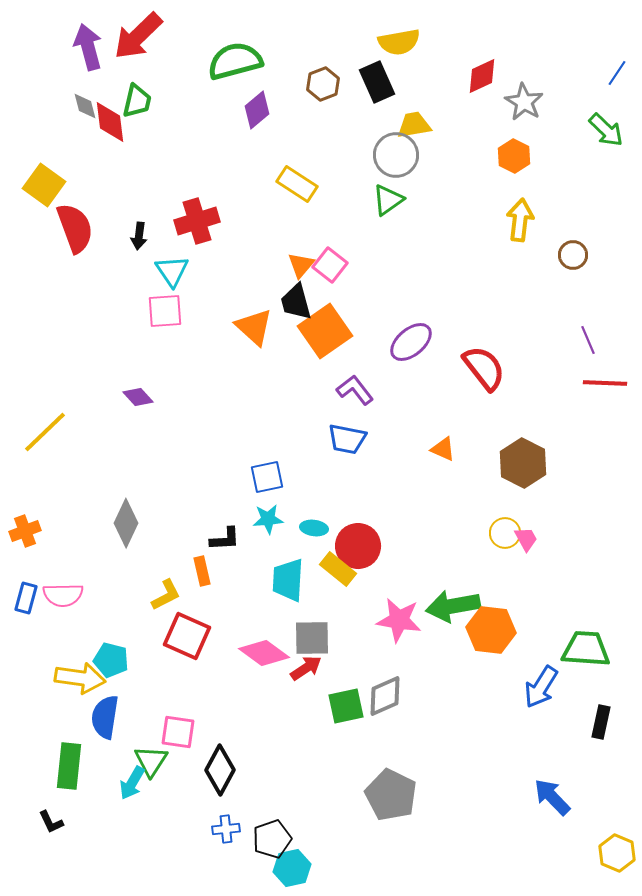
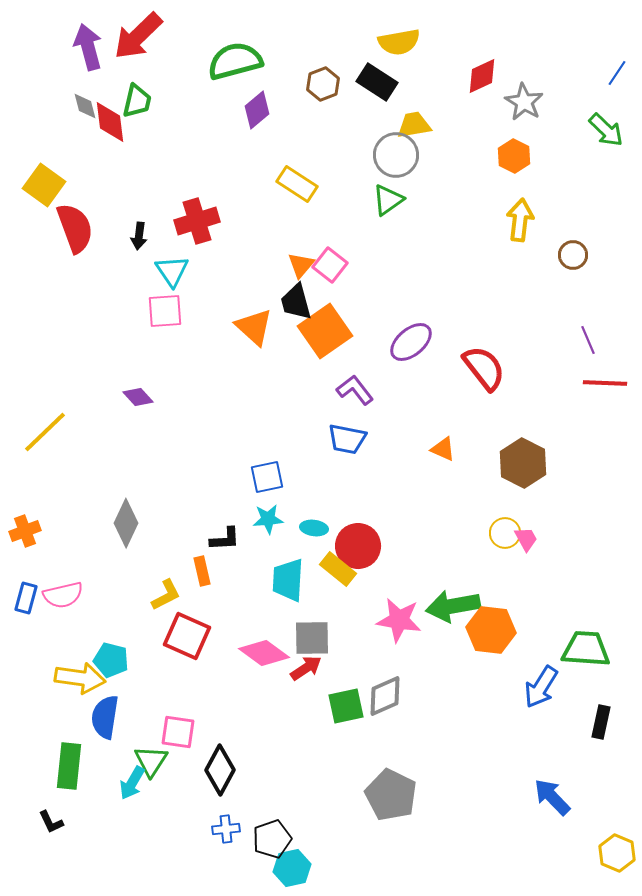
black rectangle at (377, 82): rotated 33 degrees counterclockwise
pink semicircle at (63, 595): rotated 12 degrees counterclockwise
